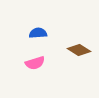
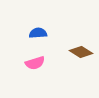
brown diamond: moved 2 px right, 2 px down
